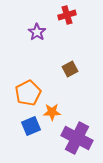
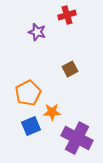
purple star: rotated 18 degrees counterclockwise
